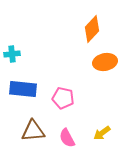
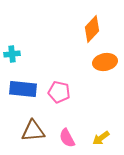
pink pentagon: moved 4 px left, 6 px up
yellow arrow: moved 1 px left, 5 px down
